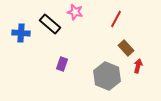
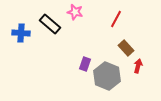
purple rectangle: moved 23 px right
